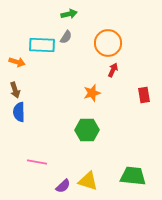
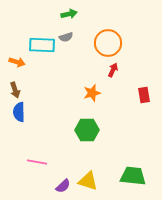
gray semicircle: rotated 40 degrees clockwise
